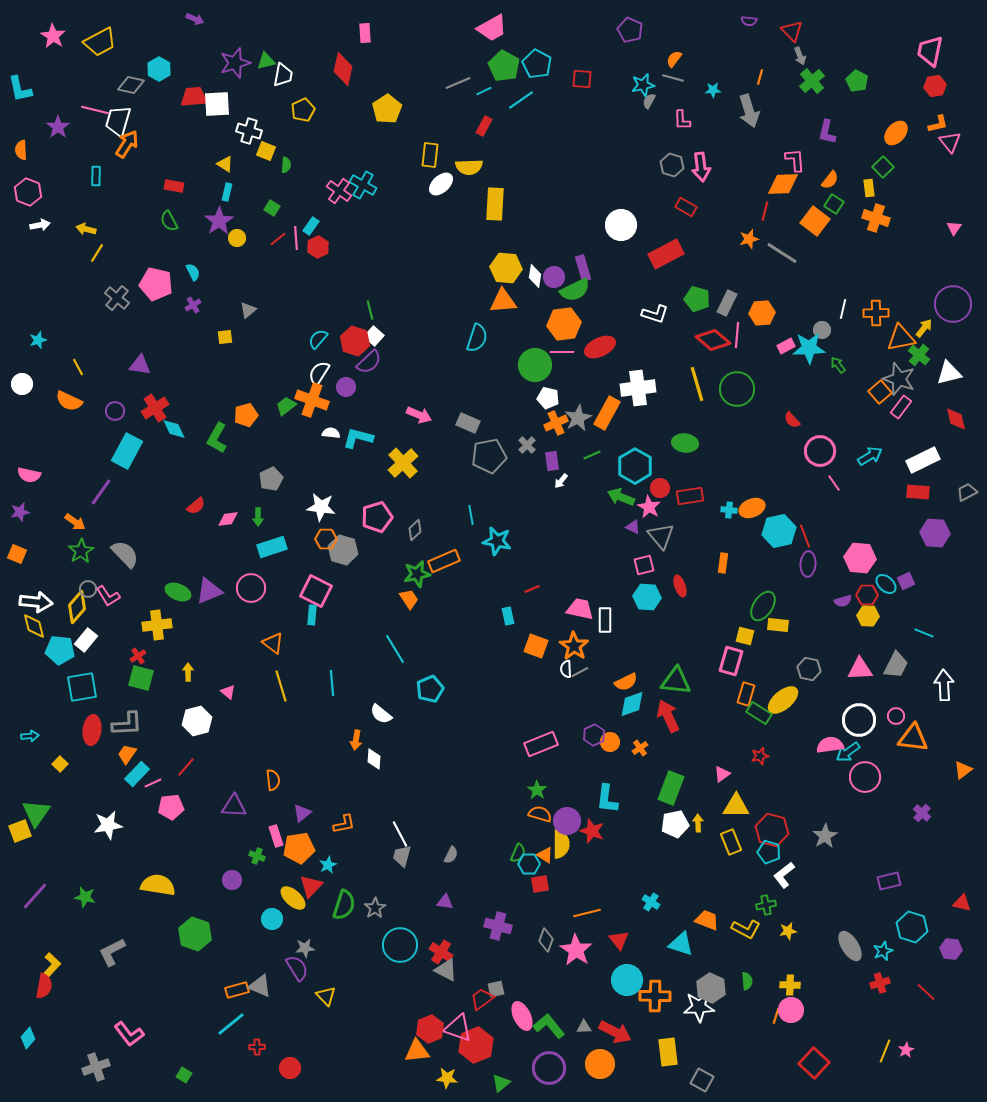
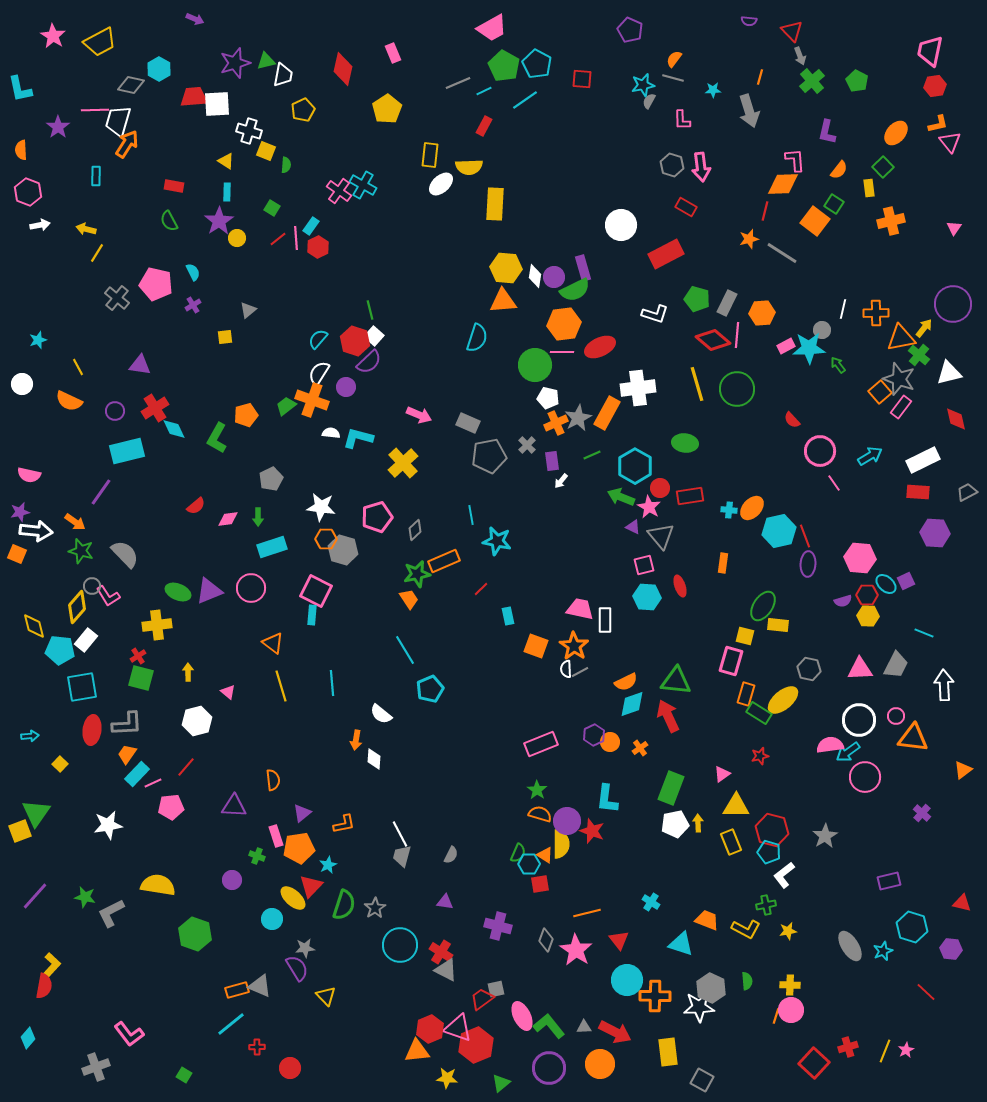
pink rectangle at (365, 33): moved 28 px right, 20 px down; rotated 18 degrees counterclockwise
cyan line at (521, 100): moved 4 px right
pink line at (95, 110): rotated 16 degrees counterclockwise
yellow triangle at (225, 164): moved 1 px right, 3 px up
orange semicircle at (830, 180): moved 9 px right, 10 px up
cyan rectangle at (227, 192): rotated 12 degrees counterclockwise
orange cross at (876, 218): moved 15 px right, 3 px down; rotated 32 degrees counterclockwise
cyan rectangle at (127, 451): rotated 48 degrees clockwise
orange ellipse at (752, 508): rotated 25 degrees counterclockwise
green star at (81, 551): rotated 25 degrees counterclockwise
gray circle at (88, 589): moved 4 px right, 3 px up
red line at (532, 589): moved 51 px left; rotated 21 degrees counterclockwise
white arrow at (36, 602): moved 71 px up
cyan line at (395, 649): moved 10 px right, 1 px down
gray L-shape at (112, 952): moved 1 px left, 39 px up
red cross at (880, 983): moved 32 px left, 64 px down
